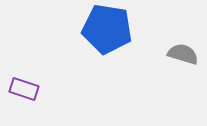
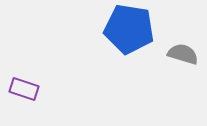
blue pentagon: moved 22 px right
